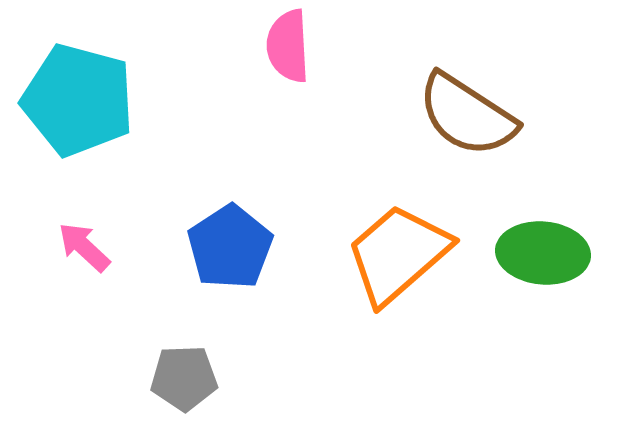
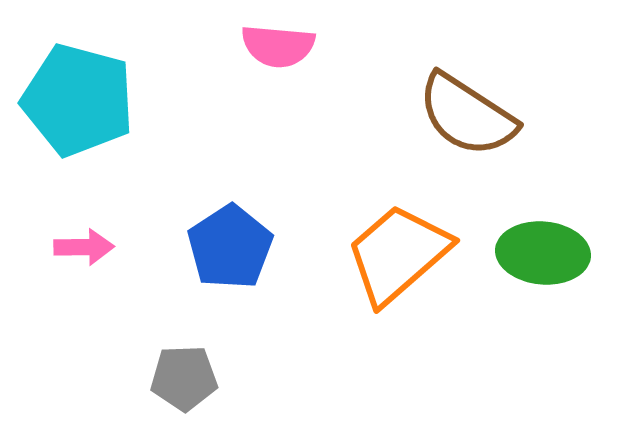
pink semicircle: moved 10 px left; rotated 82 degrees counterclockwise
pink arrow: rotated 136 degrees clockwise
